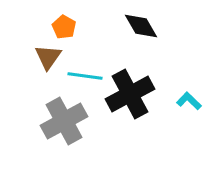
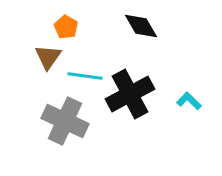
orange pentagon: moved 2 px right
gray cross: moved 1 px right; rotated 36 degrees counterclockwise
